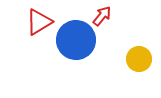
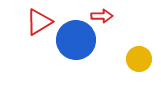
red arrow: rotated 50 degrees clockwise
